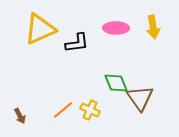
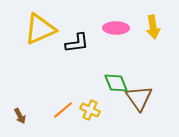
brown triangle: moved 1 px left
